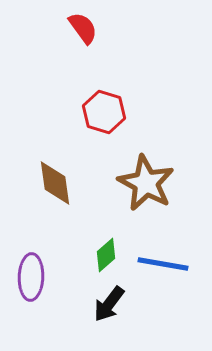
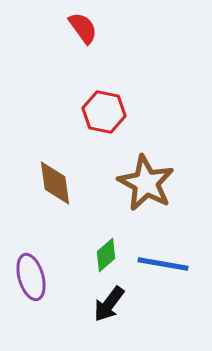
red hexagon: rotated 6 degrees counterclockwise
purple ellipse: rotated 18 degrees counterclockwise
